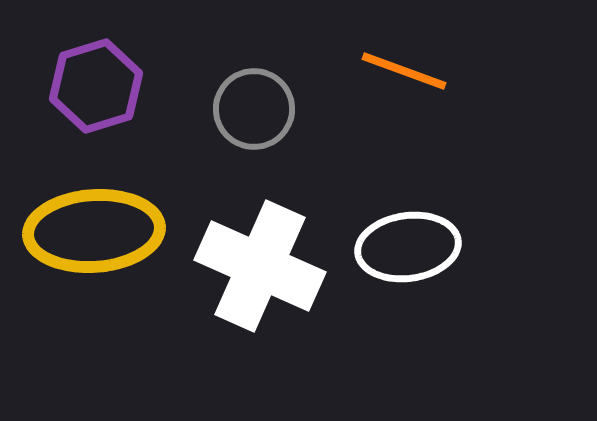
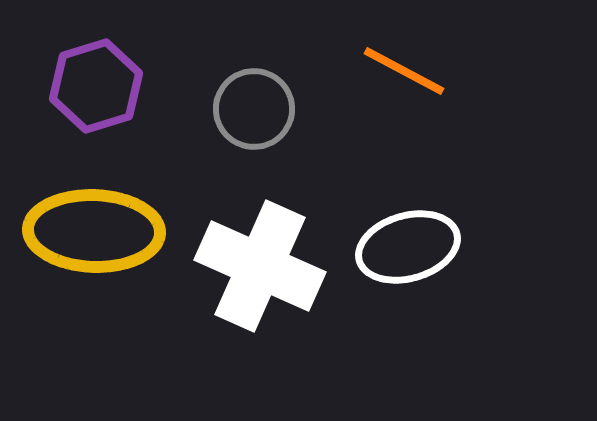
orange line: rotated 8 degrees clockwise
yellow ellipse: rotated 6 degrees clockwise
white ellipse: rotated 8 degrees counterclockwise
